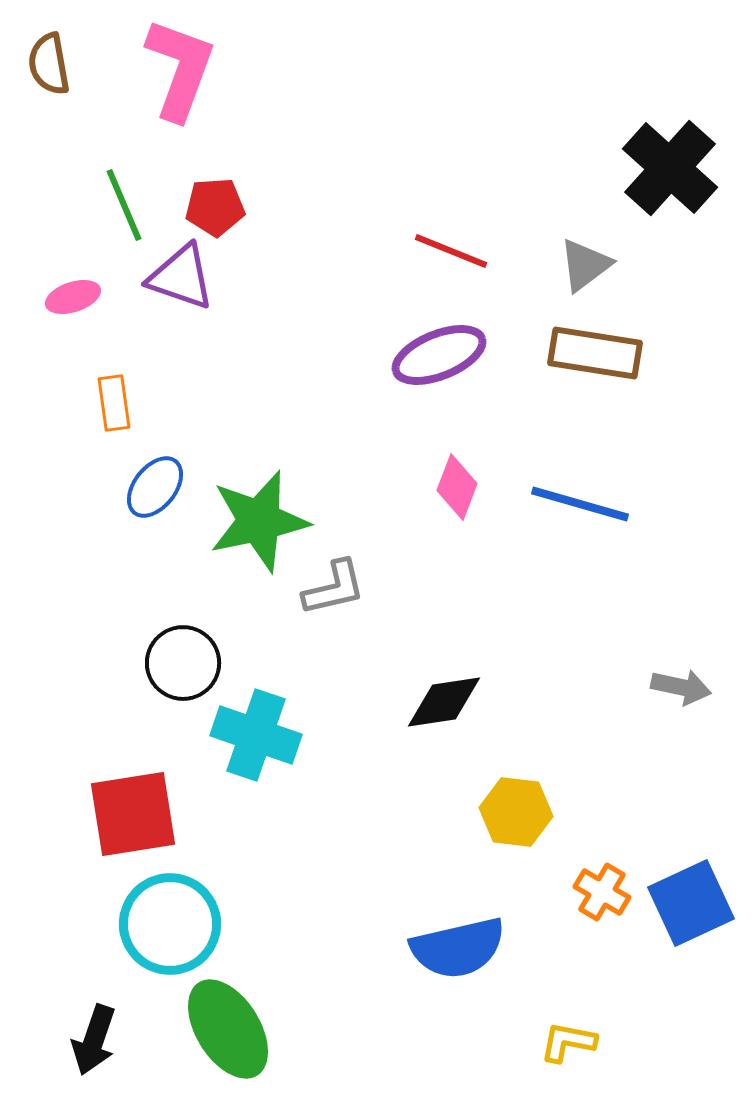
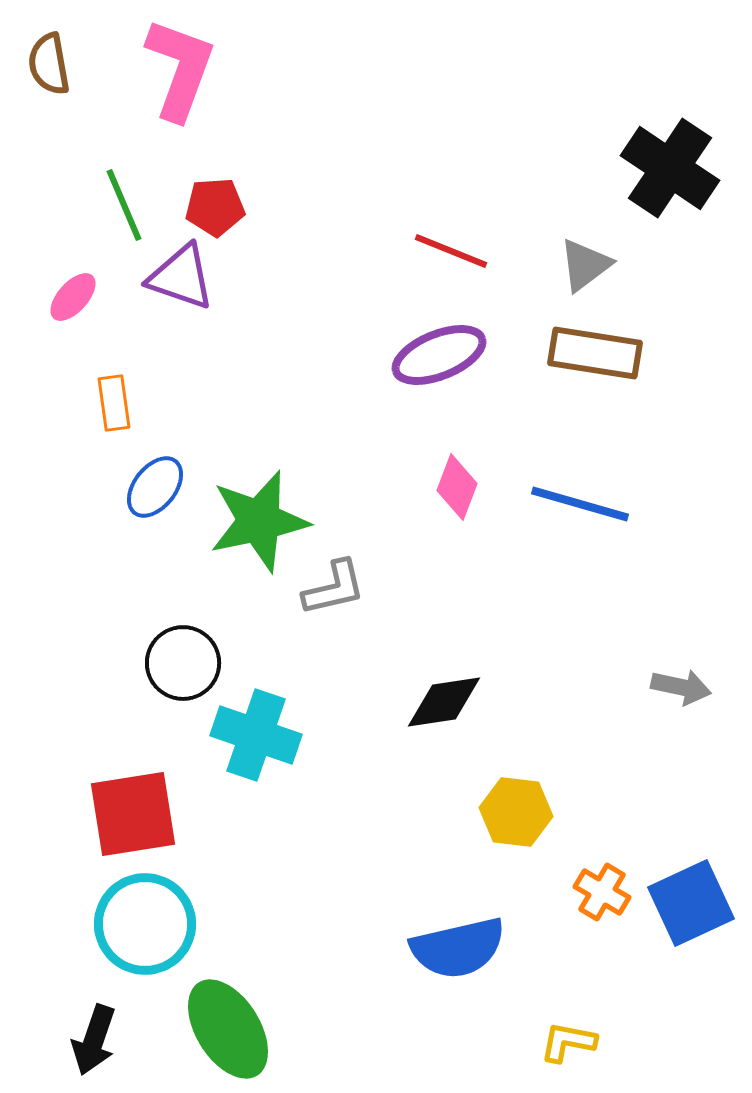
black cross: rotated 8 degrees counterclockwise
pink ellipse: rotated 30 degrees counterclockwise
cyan circle: moved 25 px left
